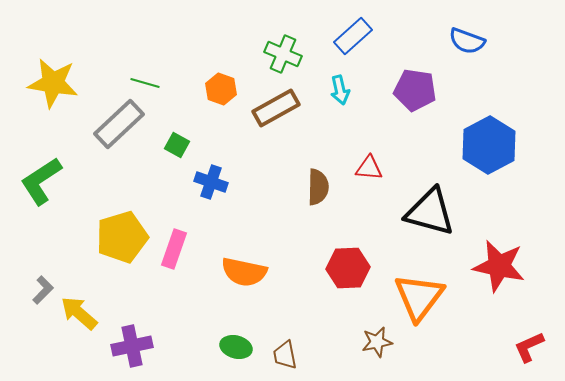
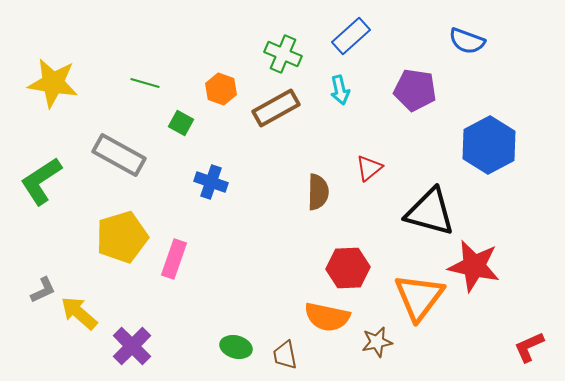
blue rectangle: moved 2 px left
gray rectangle: moved 31 px down; rotated 72 degrees clockwise
green square: moved 4 px right, 22 px up
red triangle: rotated 44 degrees counterclockwise
brown semicircle: moved 5 px down
pink rectangle: moved 10 px down
red star: moved 25 px left
orange semicircle: moved 83 px right, 45 px down
gray L-shape: rotated 20 degrees clockwise
purple cross: rotated 33 degrees counterclockwise
